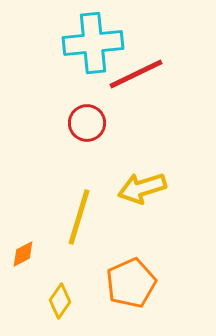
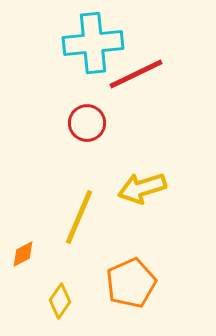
yellow line: rotated 6 degrees clockwise
